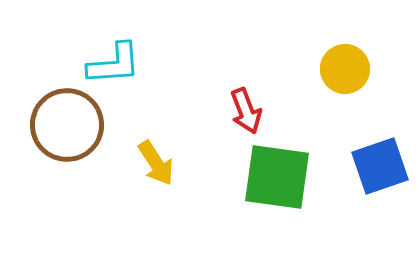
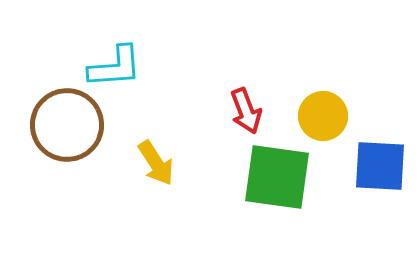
cyan L-shape: moved 1 px right, 3 px down
yellow circle: moved 22 px left, 47 px down
blue square: rotated 22 degrees clockwise
